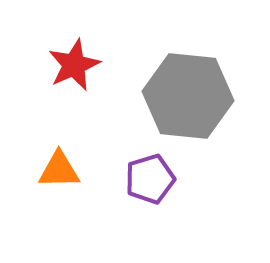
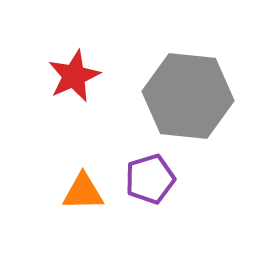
red star: moved 11 px down
orange triangle: moved 24 px right, 22 px down
